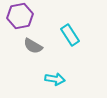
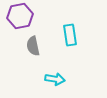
cyan rectangle: rotated 25 degrees clockwise
gray semicircle: rotated 48 degrees clockwise
